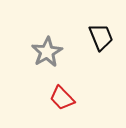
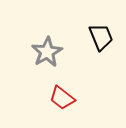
red trapezoid: rotated 8 degrees counterclockwise
